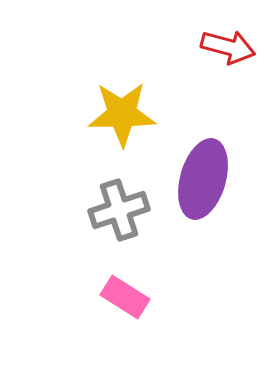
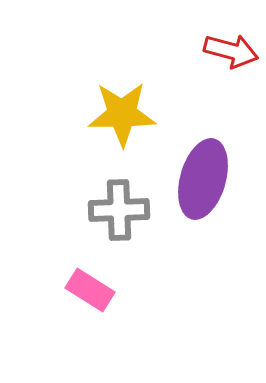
red arrow: moved 3 px right, 4 px down
gray cross: rotated 16 degrees clockwise
pink rectangle: moved 35 px left, 7 px up
